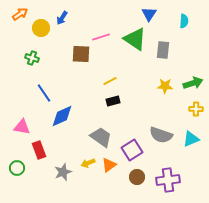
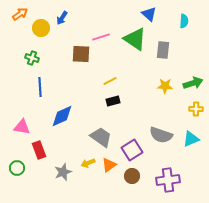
blue triangle: rotated 21 degrees counterclockwise
blue line: moved 4 px left, 6 px up; rotated 30 degrees clockwise
brown circle: moved 5 px left, 1 px up
